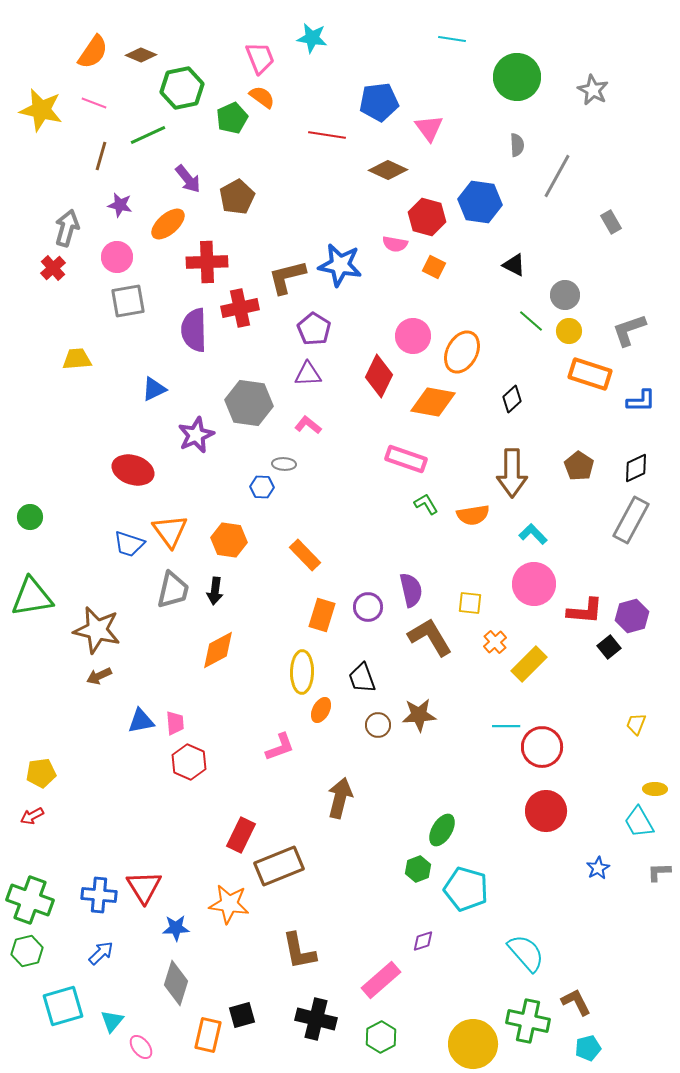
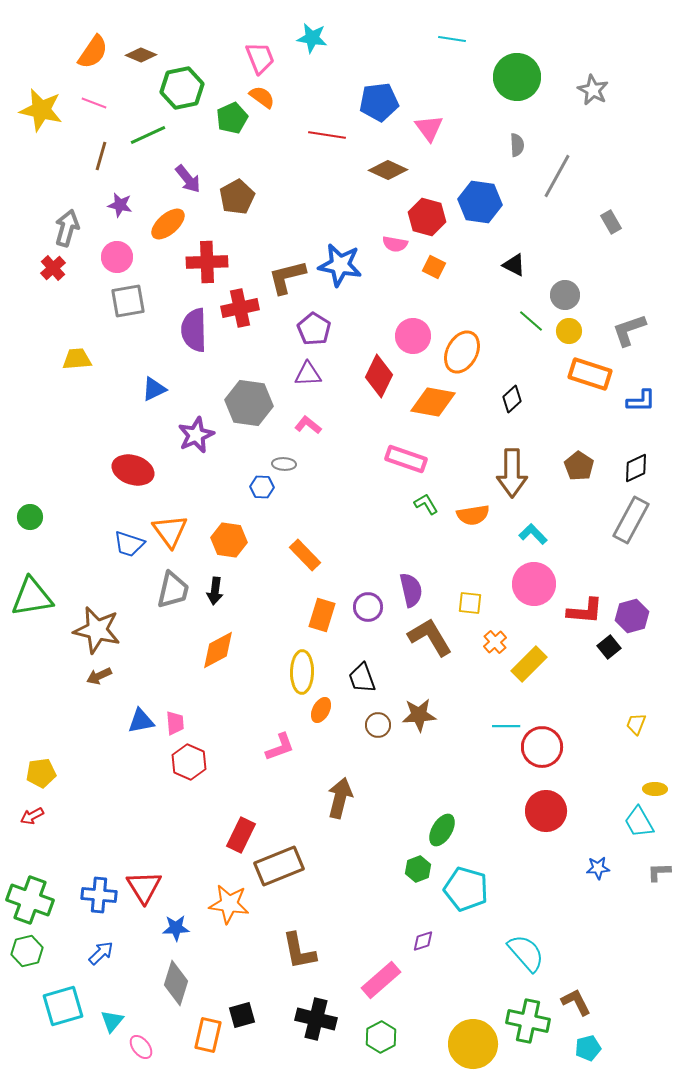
blue star at (598, 868): rotated 25 degrees clockwise
